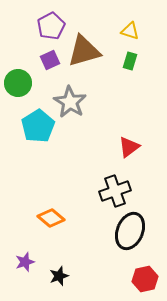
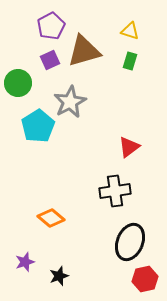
gray star: rotated 12 degrees clockwise
black cross: rotated 12 degrees clockwise
black ellipse: moved 11 px down
